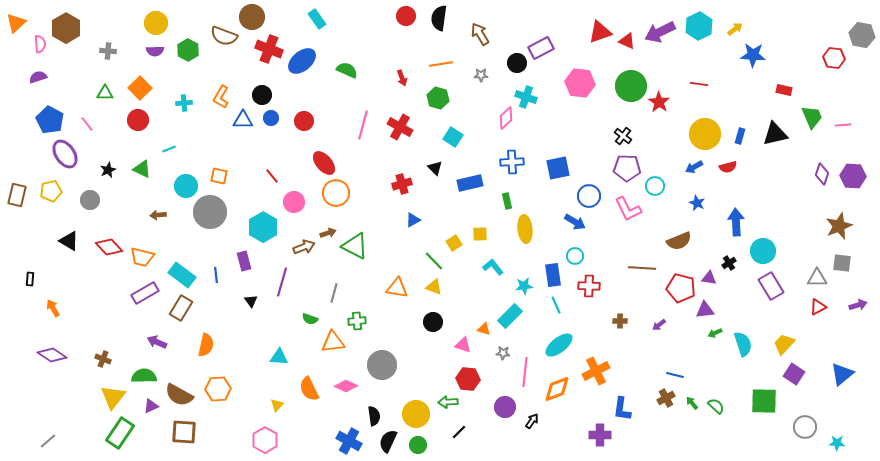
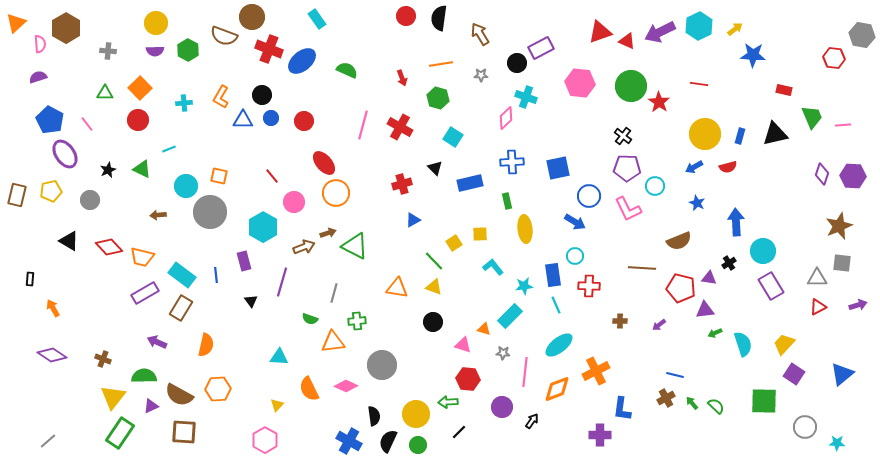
purple circle at (505, 407): moved 3 px left
